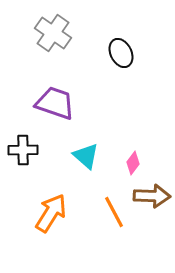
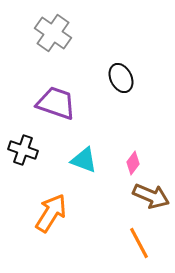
black ellipse: moved 25 px down
purple trapezoid: moved 1 px right
black cross: rotated 20 degrees clockwise
cyan triangle: moved 2 px left, 4 px down; rotated 20 degrees counterclockwise
brown arrow: moved 1 px left; rotated 21 degrees clockwise
orange line: moved 25 px right, 31 px down
